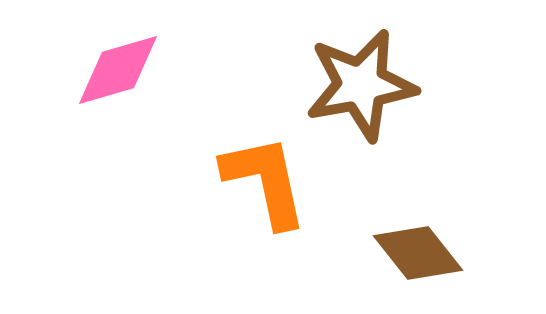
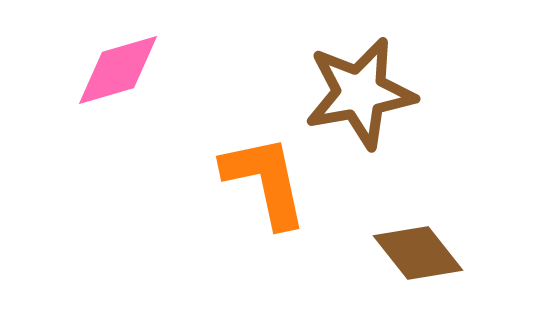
brown star: moved 1 px left, 8 px down
